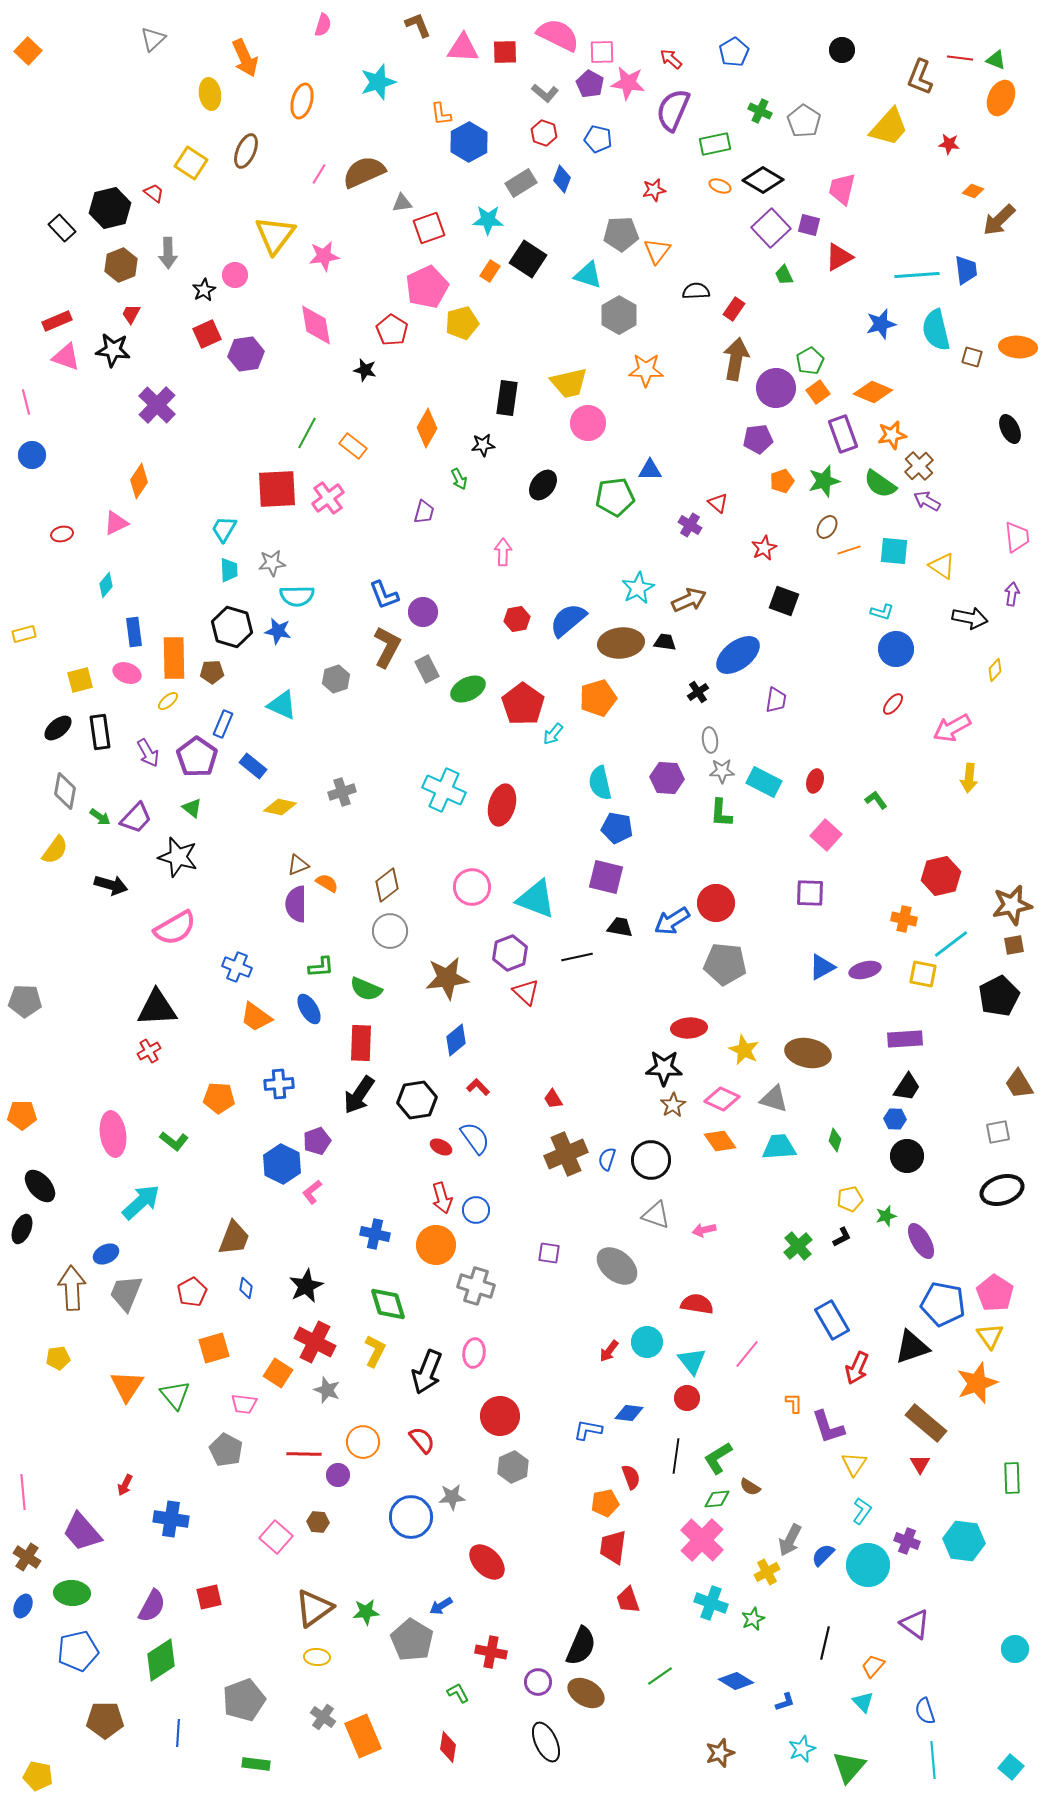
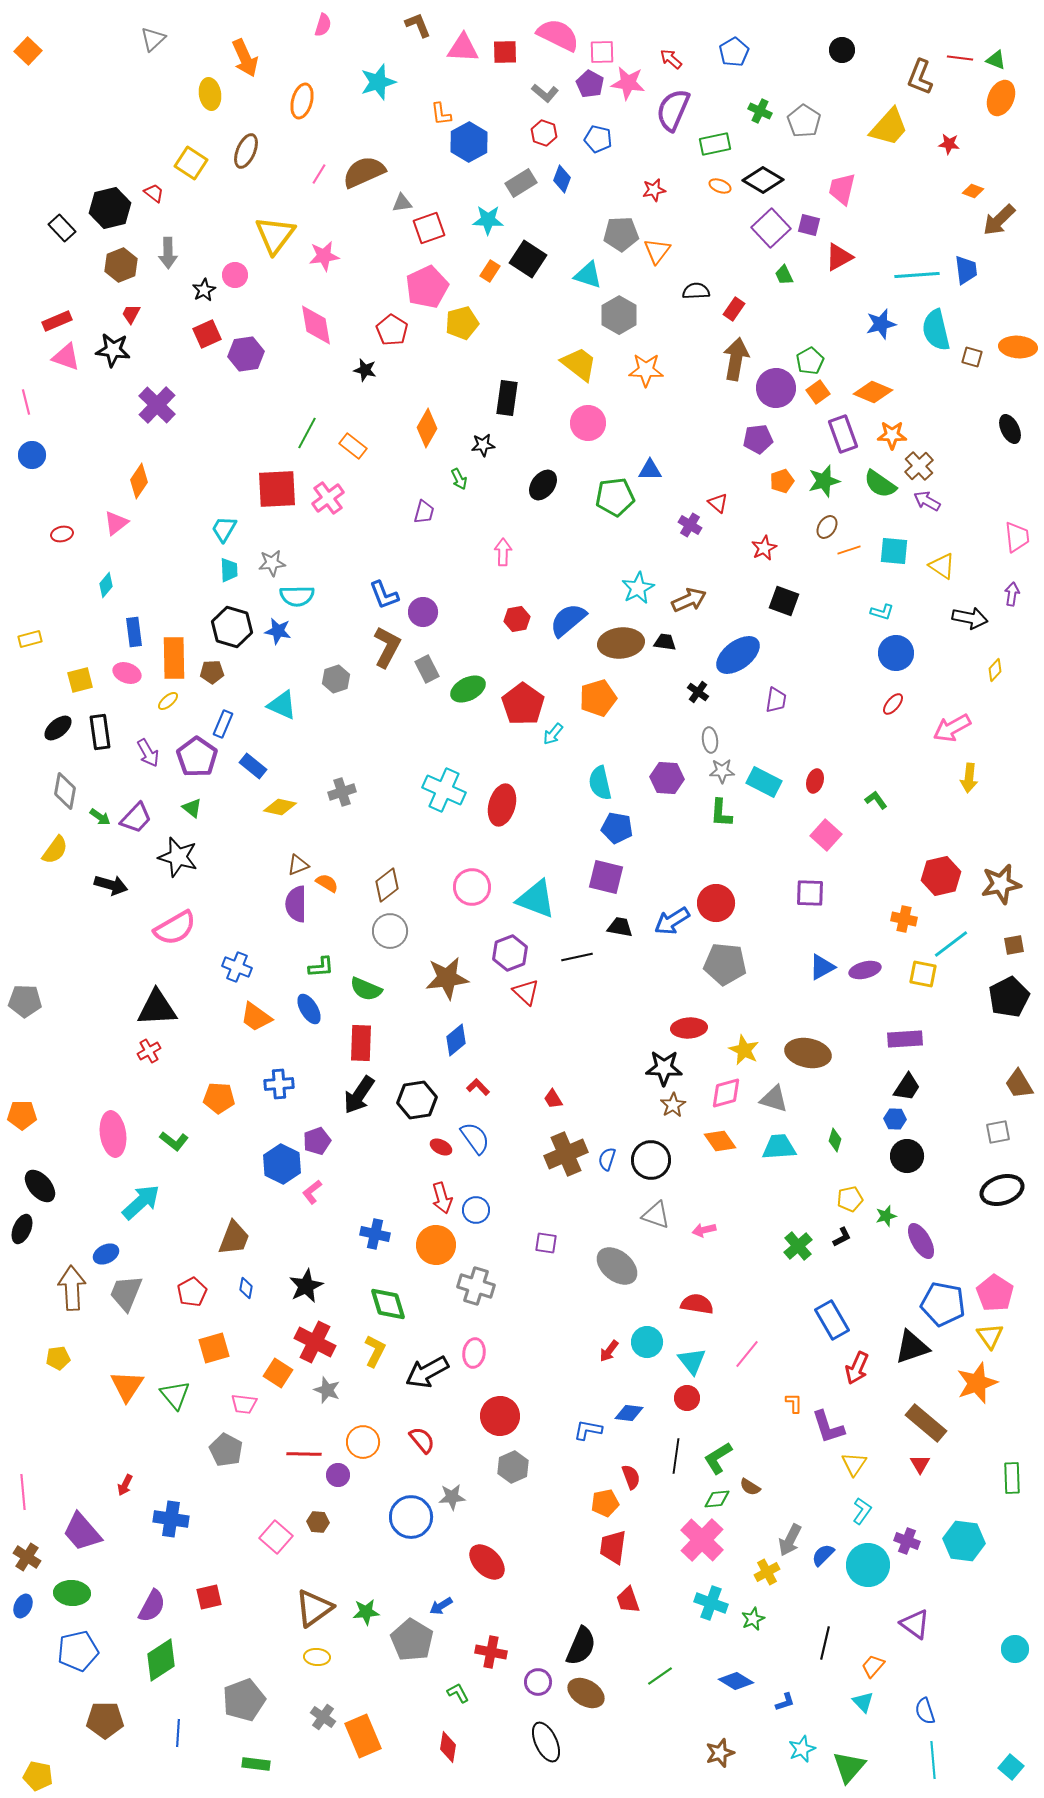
yellow trapezoid at (569, 383): moved 10 px right, 19 px up; rotated 129 degrees counterclockwise
orange star at (892, 435): rotated 12 degrees clockwise
pink triangle at (116, 523): rotated 12 degrees counterclockwise
yellow rectangle at (24, 634): moved 6 px right, 5 px down
blue circle at (896, 649): moved 4 px down
black cross at (698, 692): rotated 20 degrees counterclockwise
brown star at (1012, 905): moved 11 px left, 21 px up
black pentagon at (999, 996): moved 10 px right, 1 px down
pink diamond at (722, 1099): moved 4 px right, 6 px up; rotated 40 degrees counterclockwise
purple square at (549, 1253): moved 3 px left, 10 px up
black arrow at (427, 1372): rotated 39 degrees clockwise
